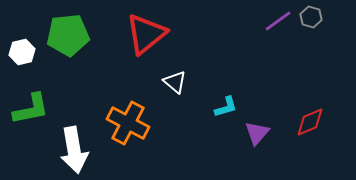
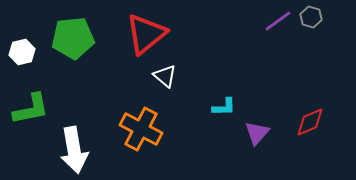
green pentagon: moved 5 px right, 3 px down
white triangle: moved 10 px left, 6 px up
cyan L-shape: moved 2 px left; rotated 15 degrees clockwise
orange cross: moved 13 px right, 6 px down
